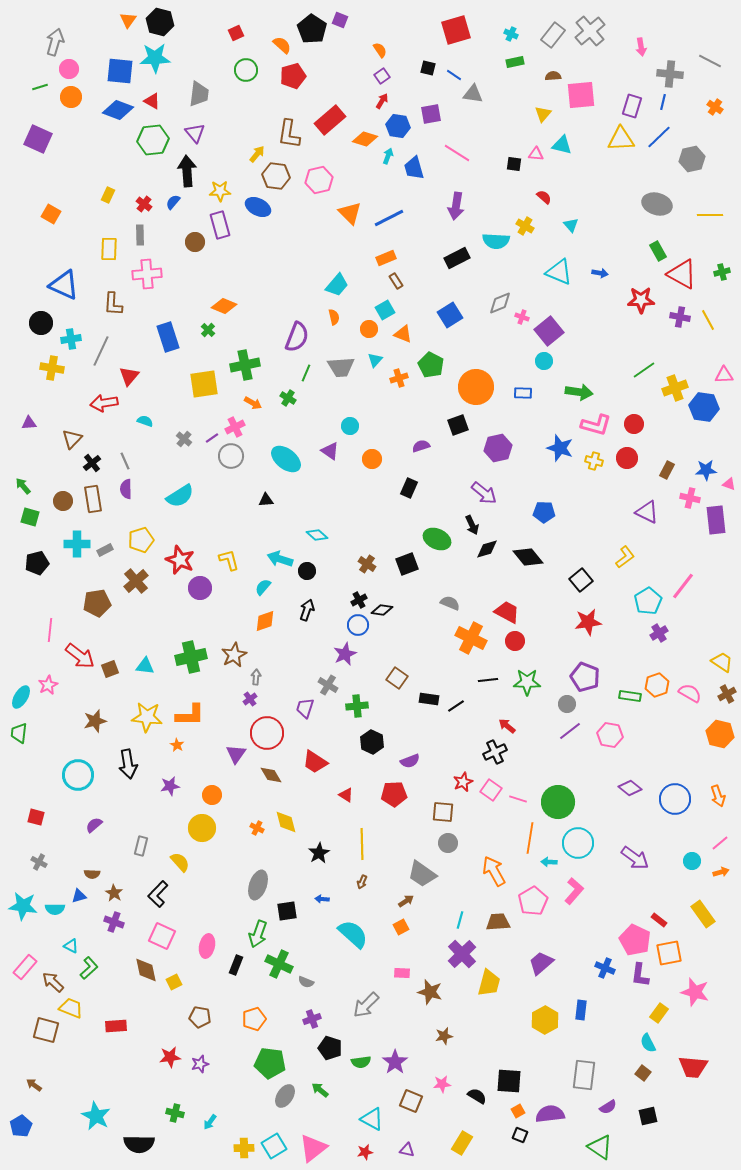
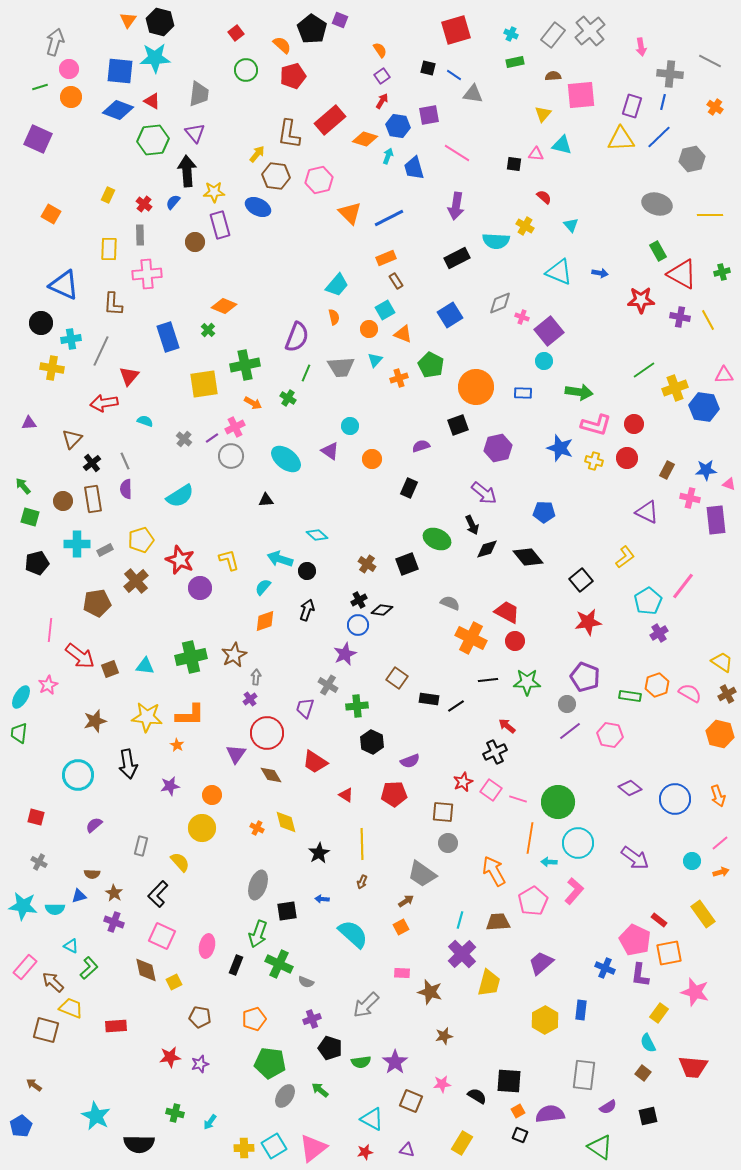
red square at (236, 33): rotated 14 degrees counterclockwise
purple square at (431, 114): moved 2 px left, 1 px down
yellow star at (220, 191): moved 6 px left, 1 px down
